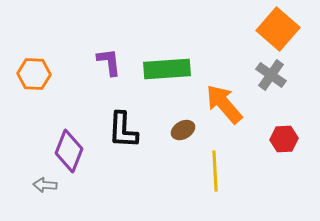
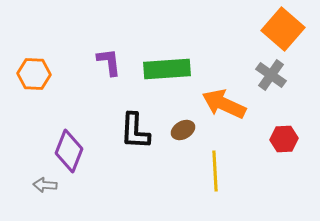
orange square: moved 5 px right
orange arrow: rotated 24 degrees counterclockwise
black L-shape: moved 12 px right, 1 px down
